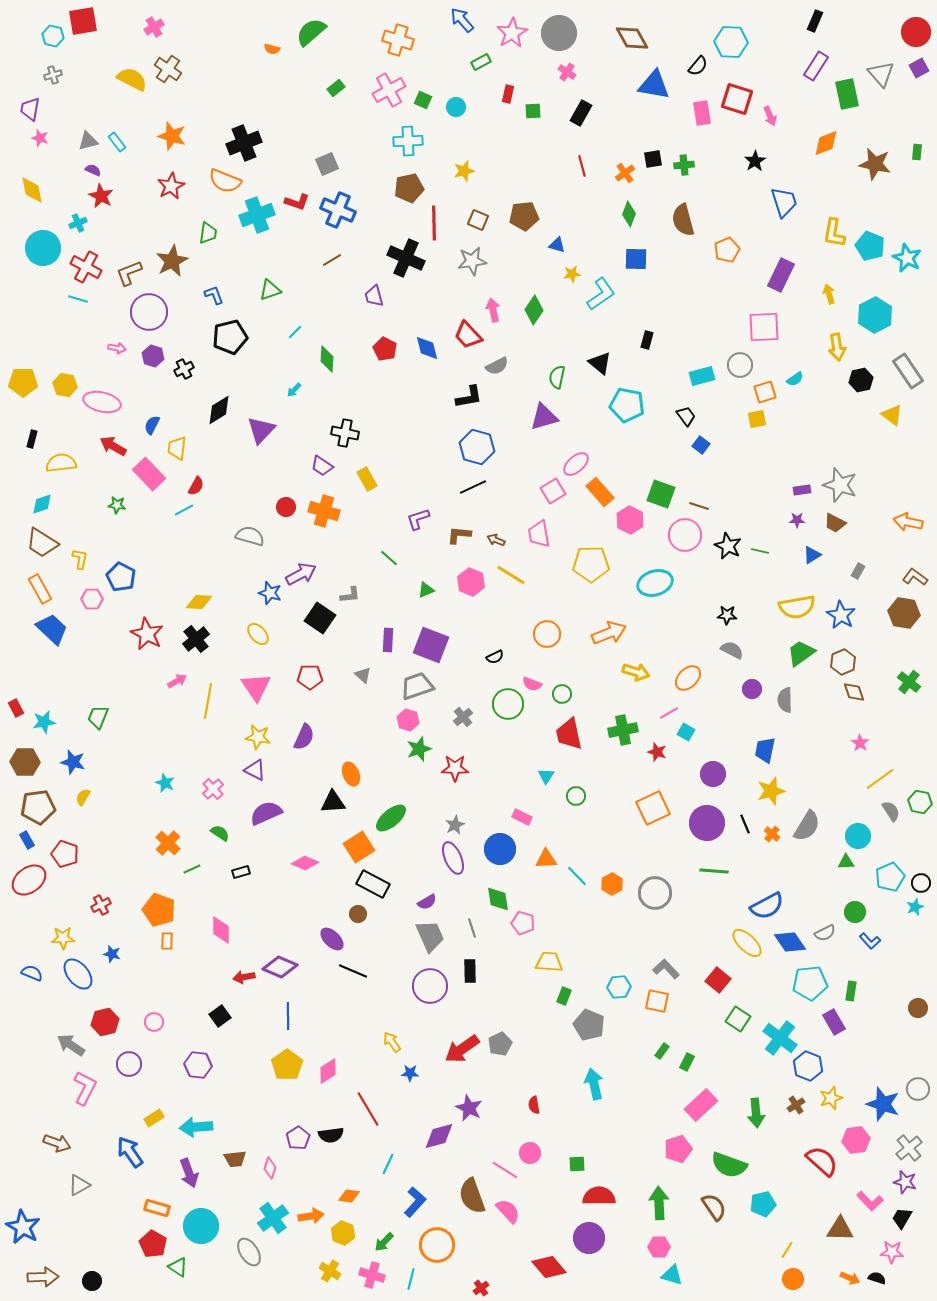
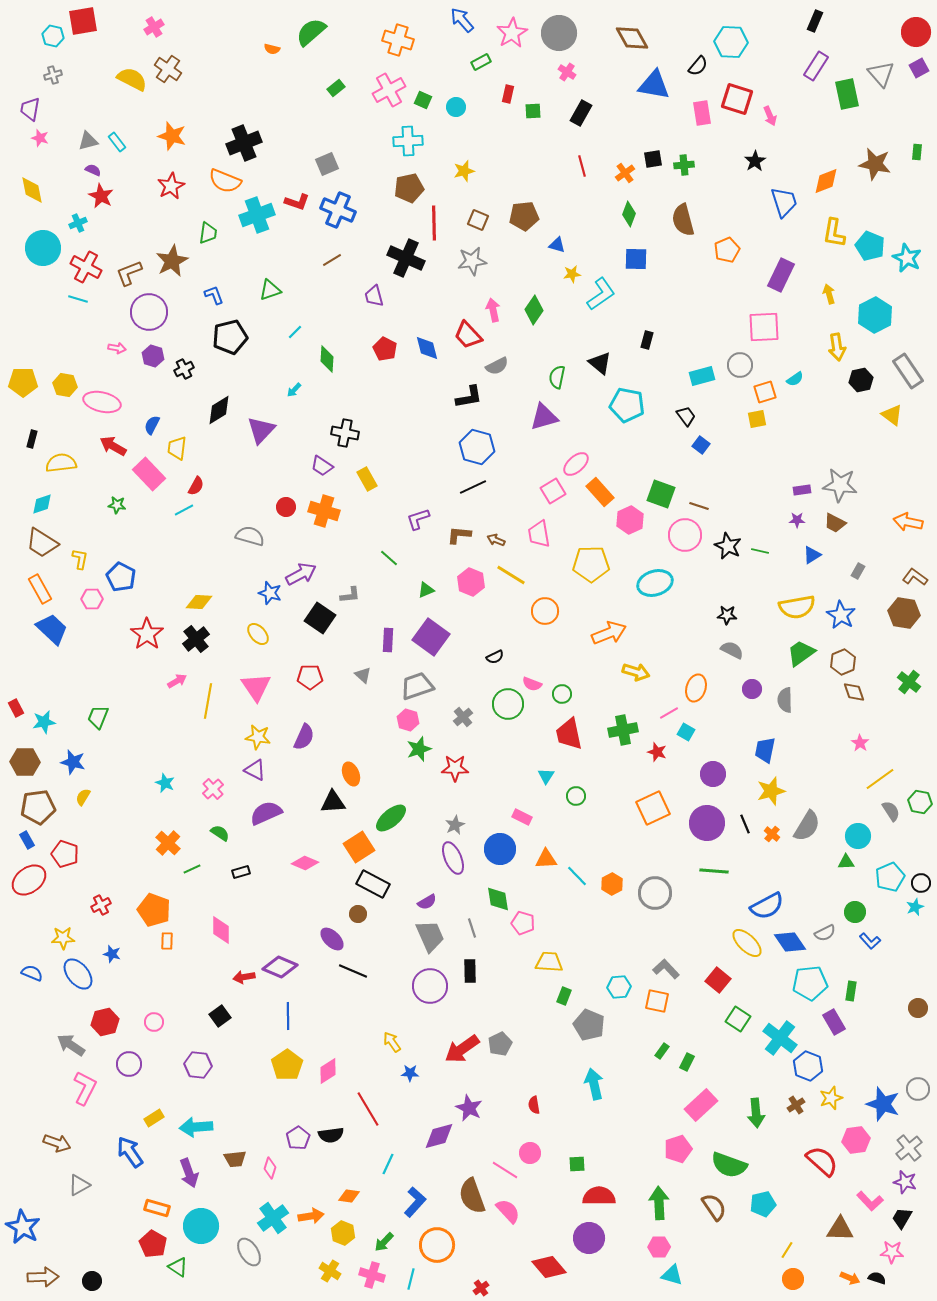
orange diamond at (826, 143): moved 38 px down
gray star at (840, 485): rotated 12 degrees counterclockwise
pink hexagon at (630, 520): rotated 8 degrees clockwise
red star at (147, 634): rotated 8 degrees clockwise
orange circle at (547, 634): moved 2 px left, 23 px up
purple square at (431, 645): moved 8 px up; rotated 15 degrees clockwise
orange ellipse at (688, 678): moved 8 px right, 10 px down; rotated 28 degrees counterclockwise
orange pentagon at (159, 910): moved 5 px left
